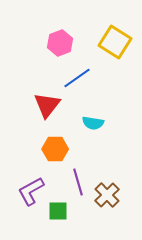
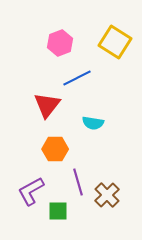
blue line: rotated 8 degrees clockwise
